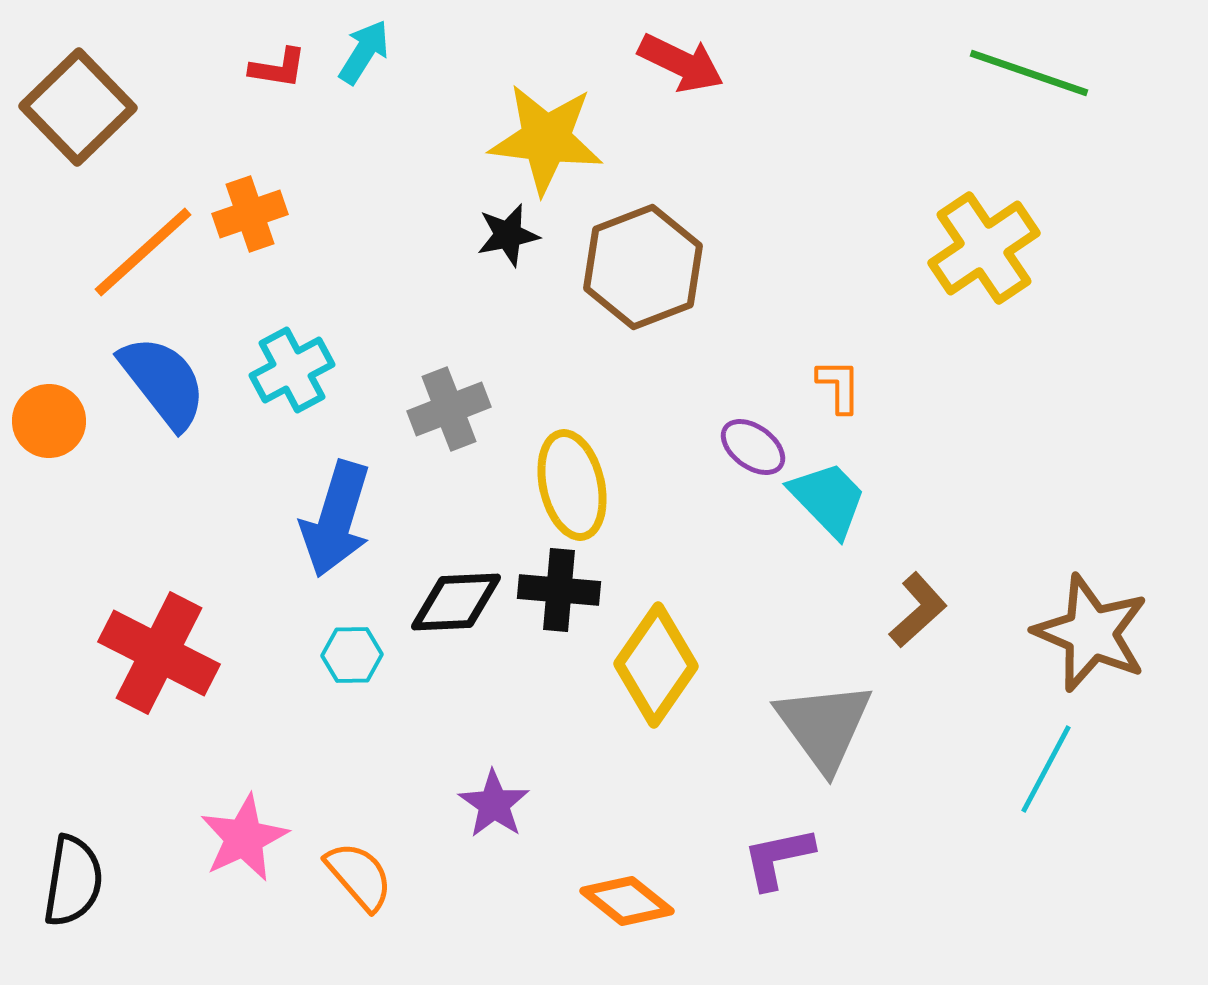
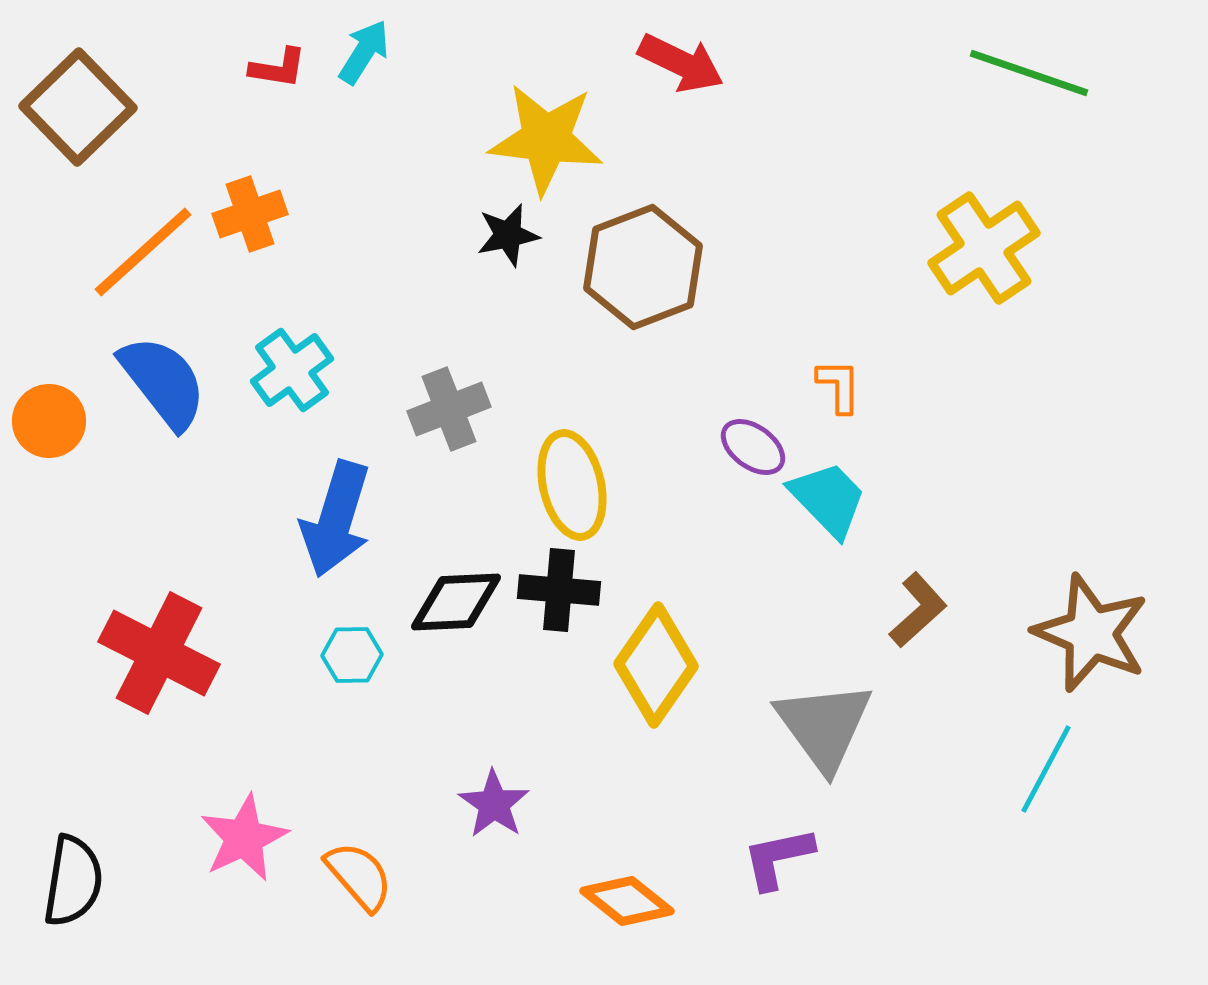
cyan cross: rotated 8 degrees counterclockwise
